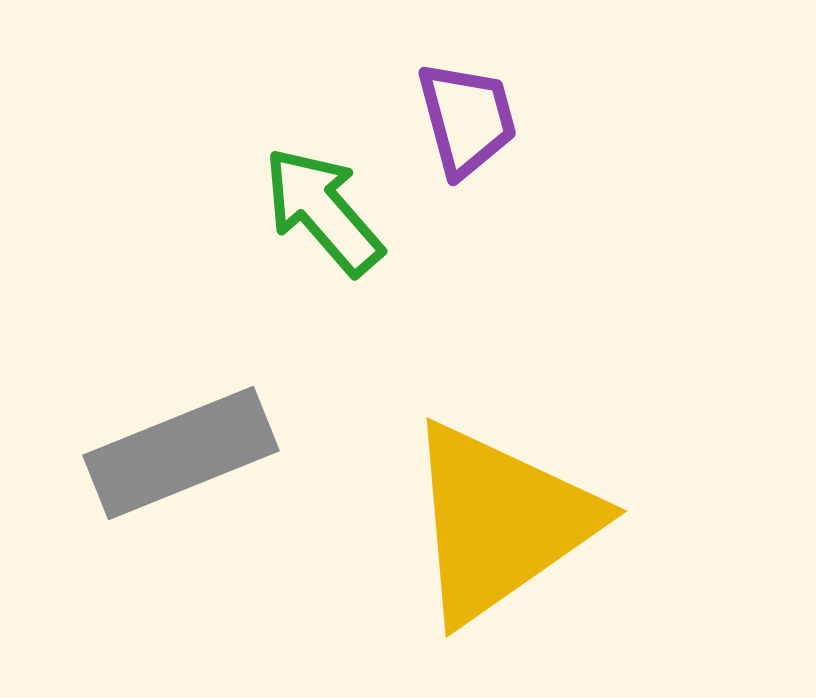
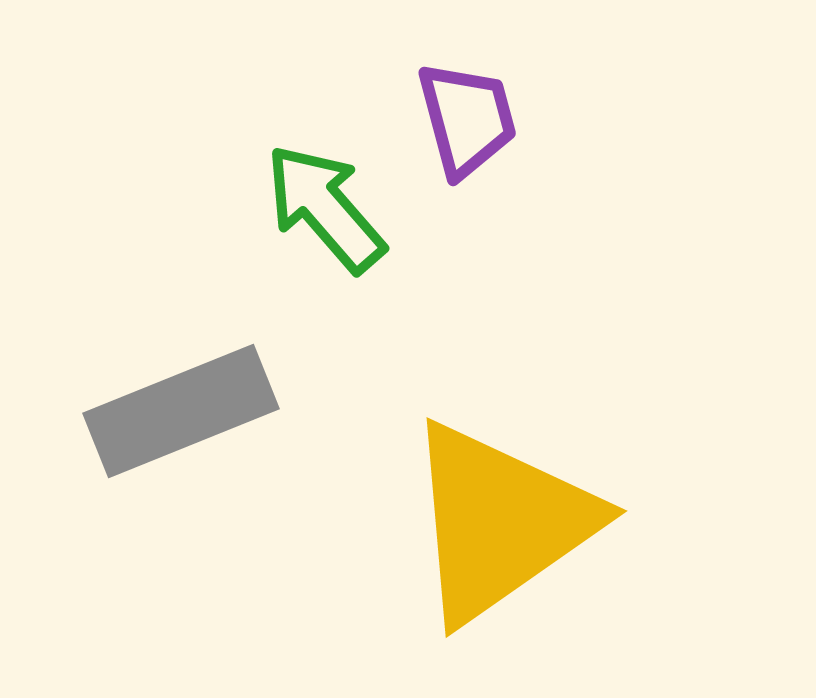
green arrow: moved 2 px right, 3 px up
gray rectangle: moved 42 px up
